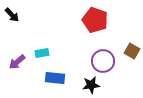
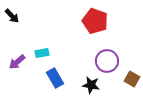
black arrow: moved 1 px down
red pentagon: moved 1 px down
brown square: moved 28 px down
purple circle: moved 4 px right
blue rectangle: rotated 54 degrees clockwise
black star: rotated 18 degrees clockwise
